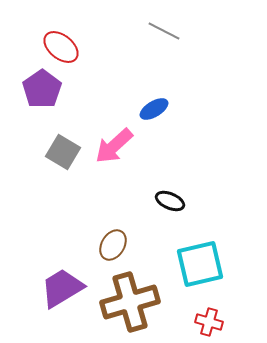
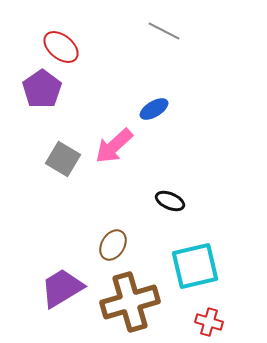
gray square: moved 7 px down
cyan square: moved 5 px left, 2 px down
